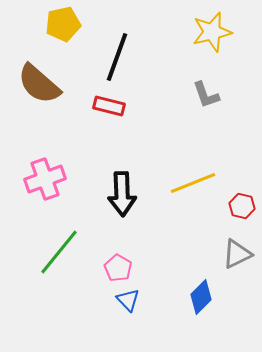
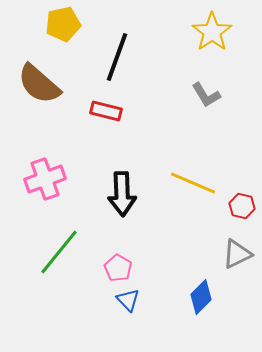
yellow star: rotated 21 degrees counterclockwise
gray L-shape: rotated 12 degrees counterclockwise
red rectangle: moved 3 px left, 5 px down
yellow line: rotated 45 degrees clockwise
